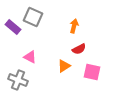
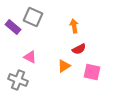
orange arrow: rotated 24 degrees counterclockwise
